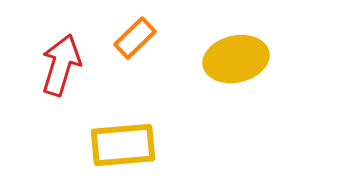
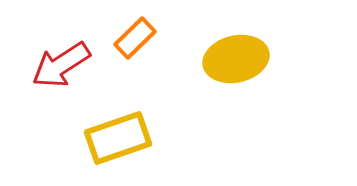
red arrow: rotated 140 degrees counterclockwise
yellow rectangle: moved 5 px left, 7 px up; rotated 14 degrees counterclockwise
